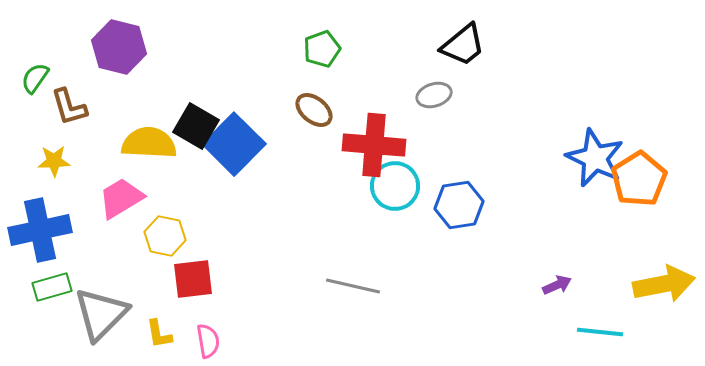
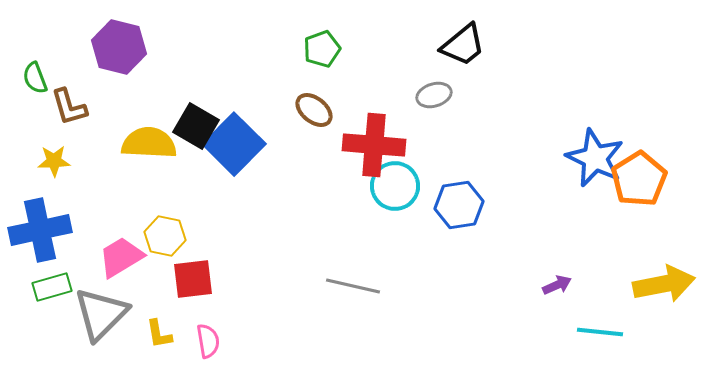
green semicircle: rotated 56 degrees counterclockwise
pink trapezoid: moved 59 px down
